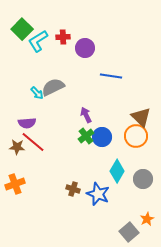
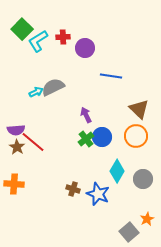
cyan arrow: moved 1 px left, 1 px up; rotated 72 degrees counterclockwise
brown triangle: moved 2 px left, 8 px up
purple semicircle: moved 11 px left, 7 px down
green cross: moved 3 px down
brown star: rotated 28 degrees clockwise
orange cross: moved 1 px left; rotated 24 degrees clockwise
